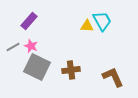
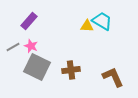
cyan trapezoid: rotated 30 degrees counterclockwise
